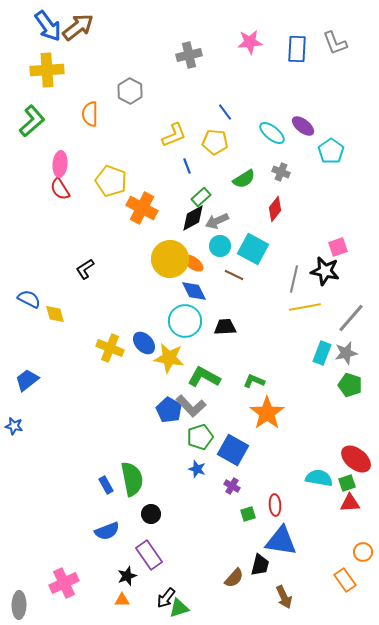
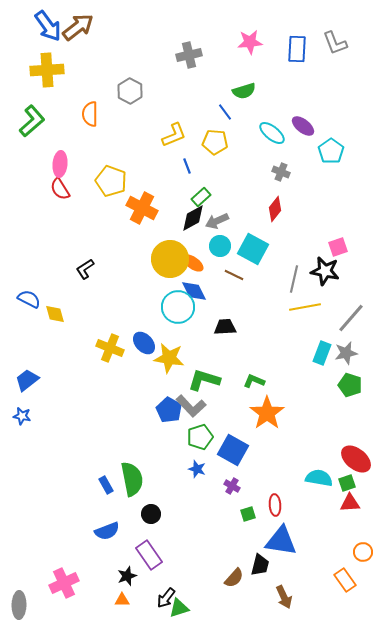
green semicircle at (244, 179): moved 88 px up; rotated 15 degrees clockwise
cyan circle at (185, 321): moved 7 px left, 14 px up
green L-shape at (204, 377): moved 3 px down; rotated 12 degrees counterclockwise
blue star at (14, 426): moved 8 px right, 10 px up
